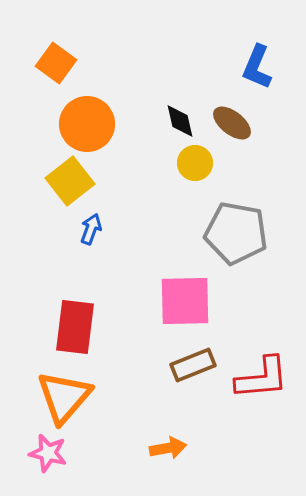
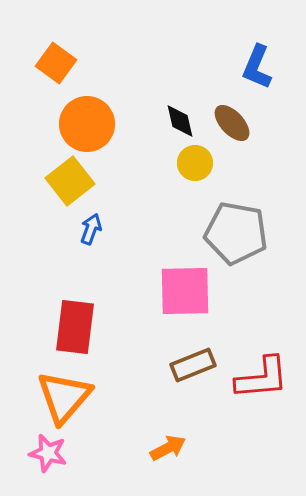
brown ellipse: rotated 9 degrees clockwise
pink square: moved 10 px up
orange arrow: rotated 18 degrees counterclockwise
